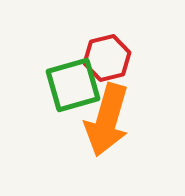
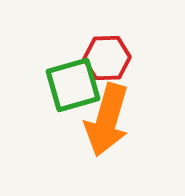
red hexagon: rotated 12 degrees clockwise
